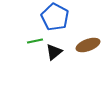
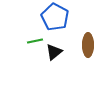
brown ellipse: rotated 70 degrees counterclockwise
